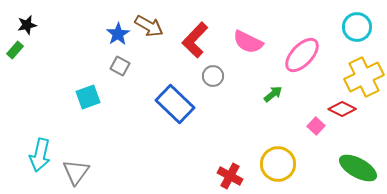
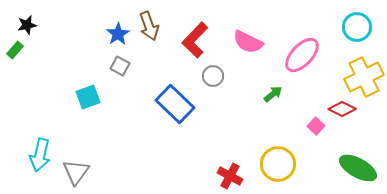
brown arrow: rotated 40 degrees clockwise
